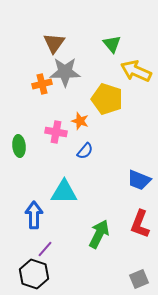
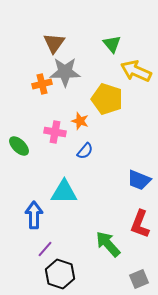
pink cross: moved 1 px left
green ellipse: rotated 40 degrees counterclockwise
green arrow: moved 9 px right, 10 px down; rotated 68 degrees counterclockwise
black hexagon: moved 26 px right
